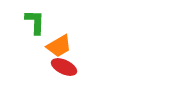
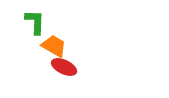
orange trapezoid: moved 5 px left; rotated 120 degrees counterclockwise
